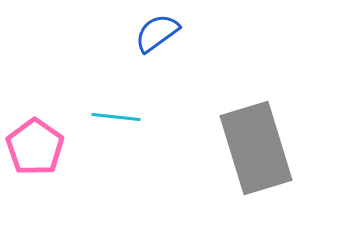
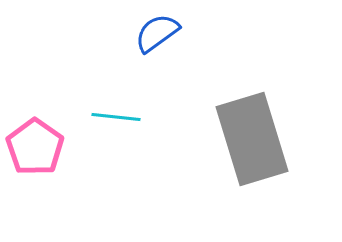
gray rectangle: moved 4 px left, 9 px up
